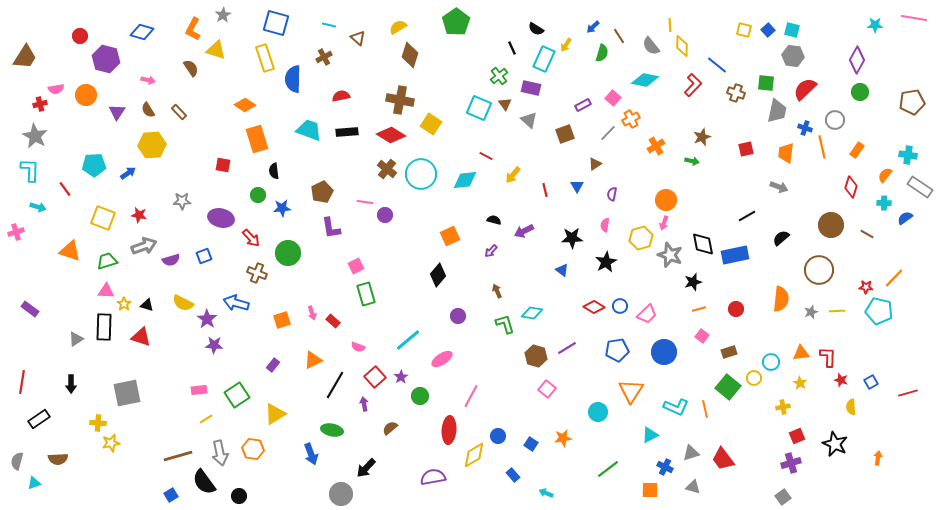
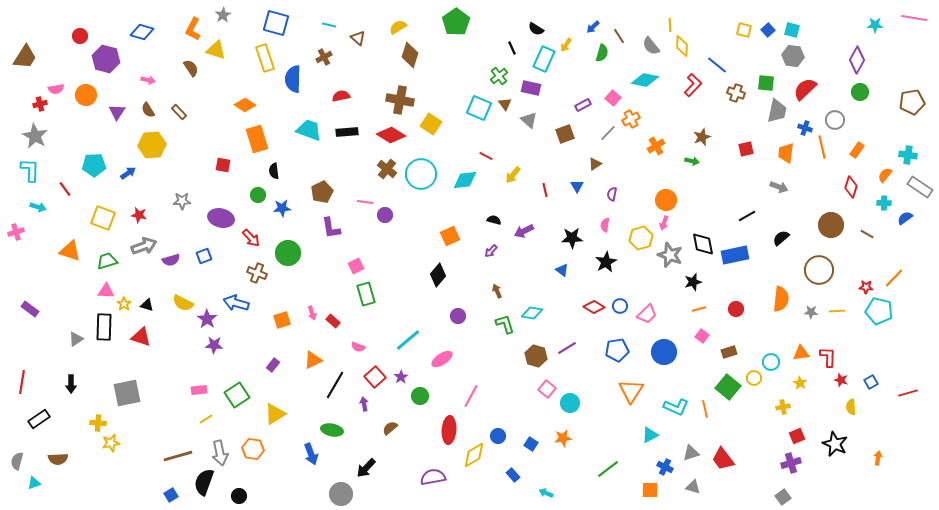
gray star at (811, 312): rotated 24 degrees clockwise
cyan circle at (598, 412): moved 28 px left, 9 px up
black semicircle at (204, 482): rotated 56 degrees clockwise
